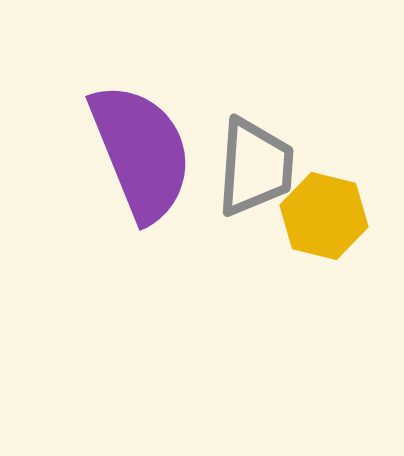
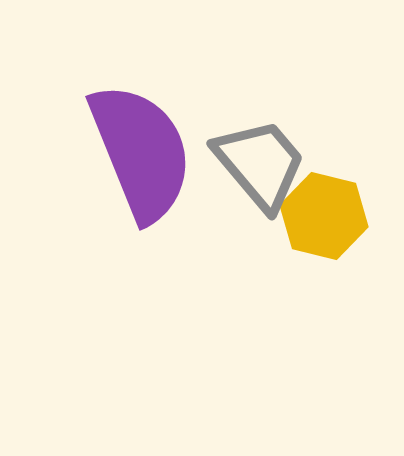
gray trapezoid: moved 5 px right, 3 px up; rotated 44 degrees counterclockwise
